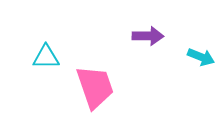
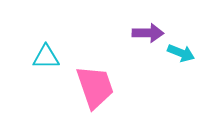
purple arrow: moved 3 px up
cyan arrow: moved 20 px left, 4 px up
